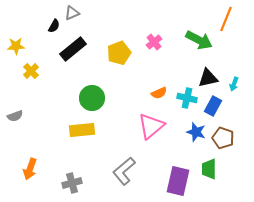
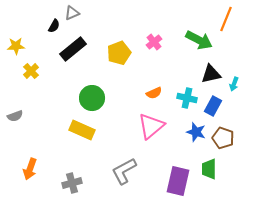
black triangle: moved 3 px right, 4 px up
orange semicircle: moved 5 px left
yellow rectangle: rotated 30 degrees clockwise
gray L-shape: rotated 12 degrees clockwise
